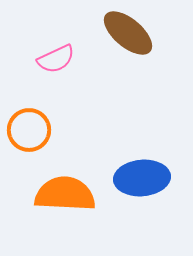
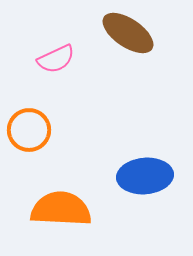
brown ellipse: rotated 6 degrees counterclockwise
blue ellipse: moved 3 px right, 2 px up
orange semicircle: moved 4 px left, 15 px down
